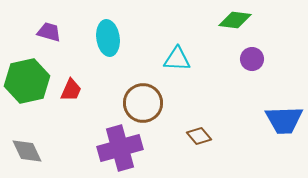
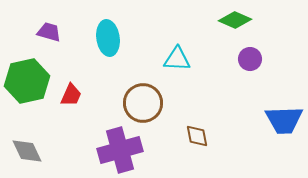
green diamond: rotated 16 degrees clockwise
purple circle: moved 2 px left
red trapezoid: moved 5 px down
brown diamond: moved 2 px left; rotated 30 degrees clockwise
purple cross: moved 2 px down
